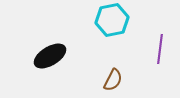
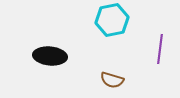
black ellipse: rotated 36 degrees clockwise
brown semicircle: moved 1 px left; rotated 80 degrees clockwise
